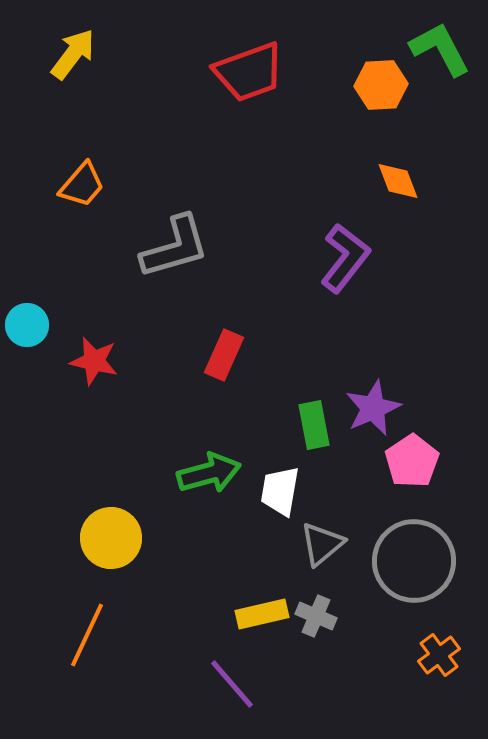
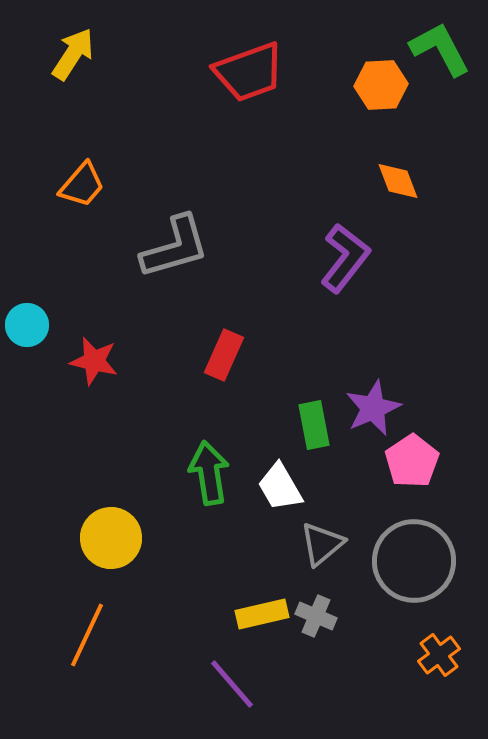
yellow arrow: rotated 4 degrees counterclockwise
green arrow: rotated 84 degrees counterclockwise
white trapezoid: moved 4 px up; rotated 40 degrees counterclockwise
